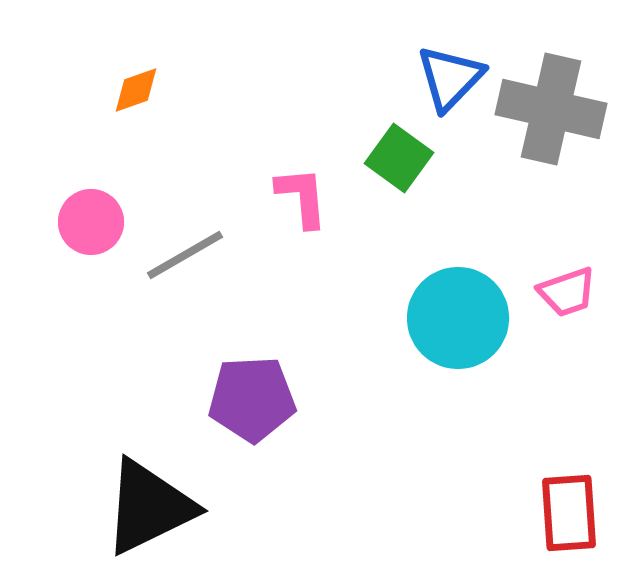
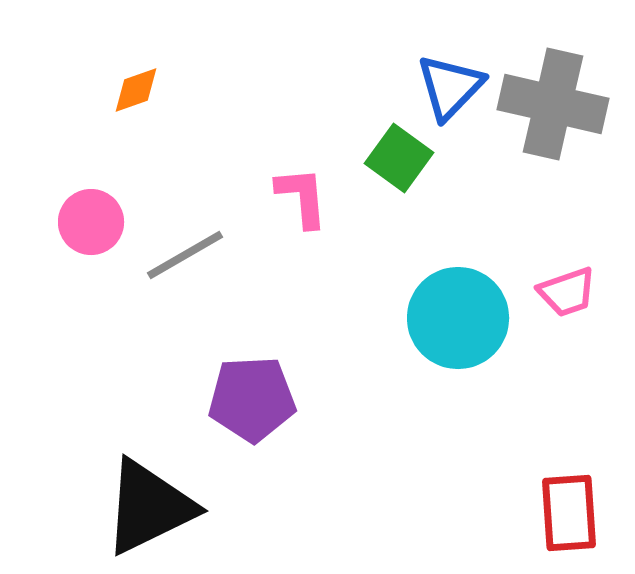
blue triangle: moved 9 px down
gray cross: moved 2 px right, 5 px up
